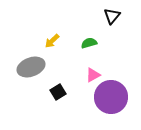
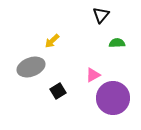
black triangle: moved 11 px left, 1 px up
green semicircle: moved 28 px right; rotated 14 degrees clockwise
black square: moved 1 px up
purple circle: moved 2 px right, 1 px down
